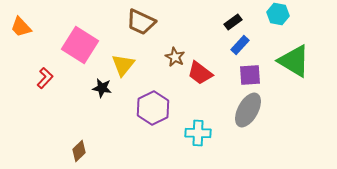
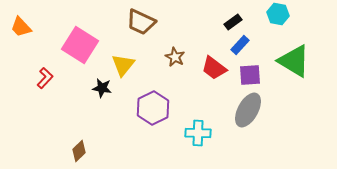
red trapezoid: moved 14 px right, 5 px up
